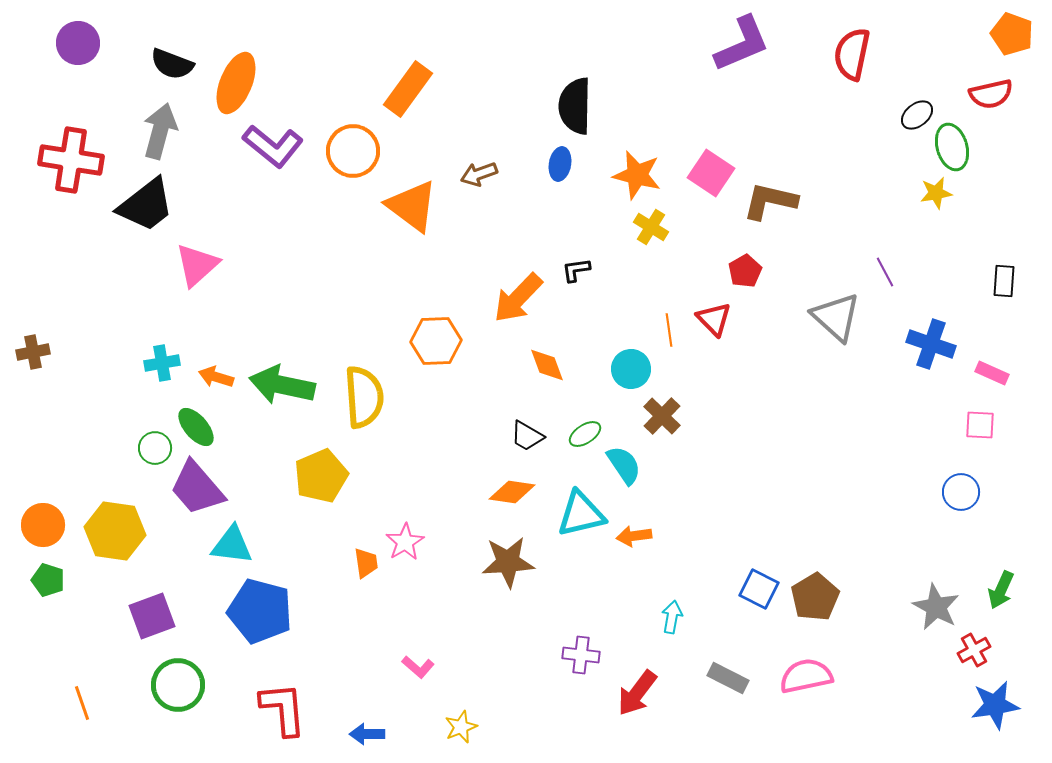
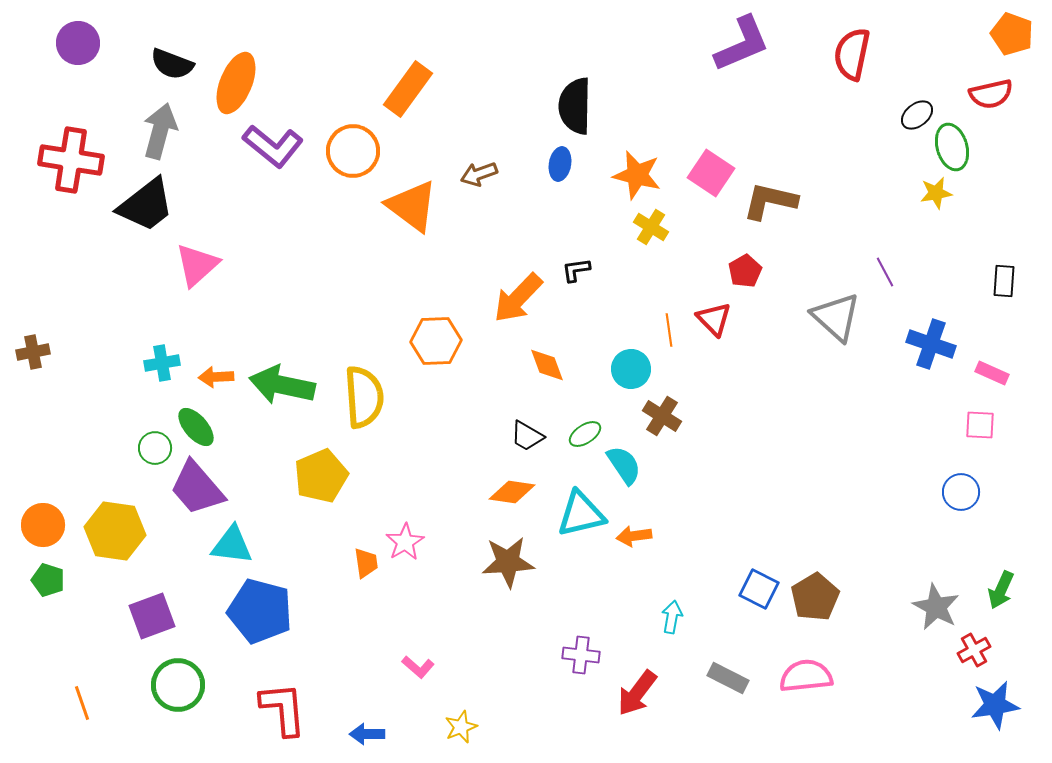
orange arrow at (216, 377): rotated 20 degrees counterclockwise
brown cross at (662, 416): rotated 12 degrees counterclockwise
pink semicircle at (806, 676): rotated 6 degrees clockwise
